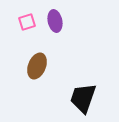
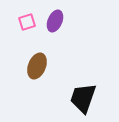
purple ellipse: rotated 35 degrees clockwise
